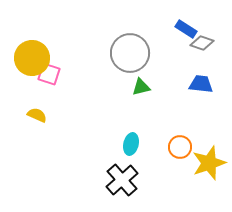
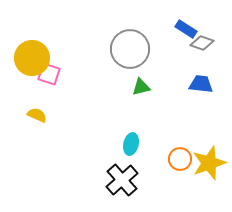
gray circle: moved 4 px up
orange circle: moved 12 px down
